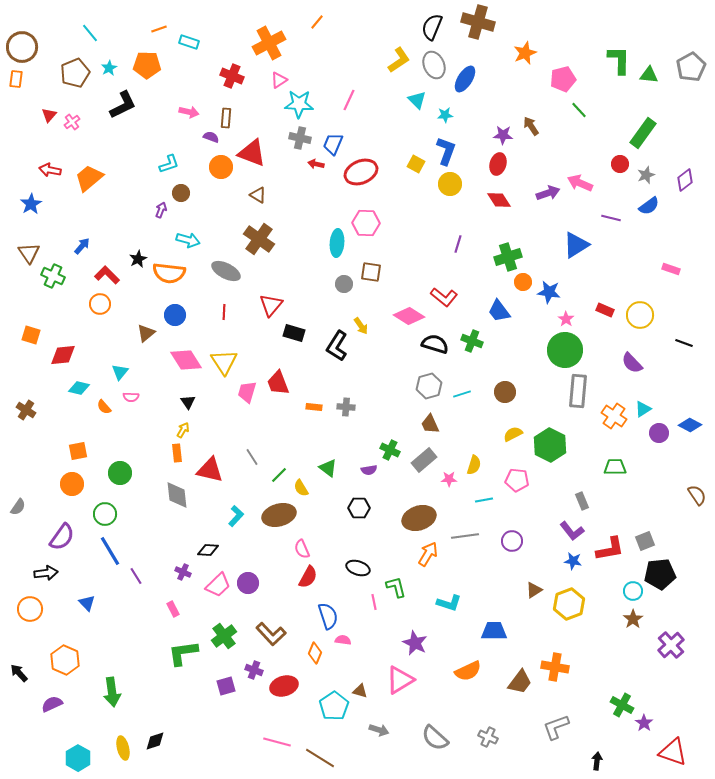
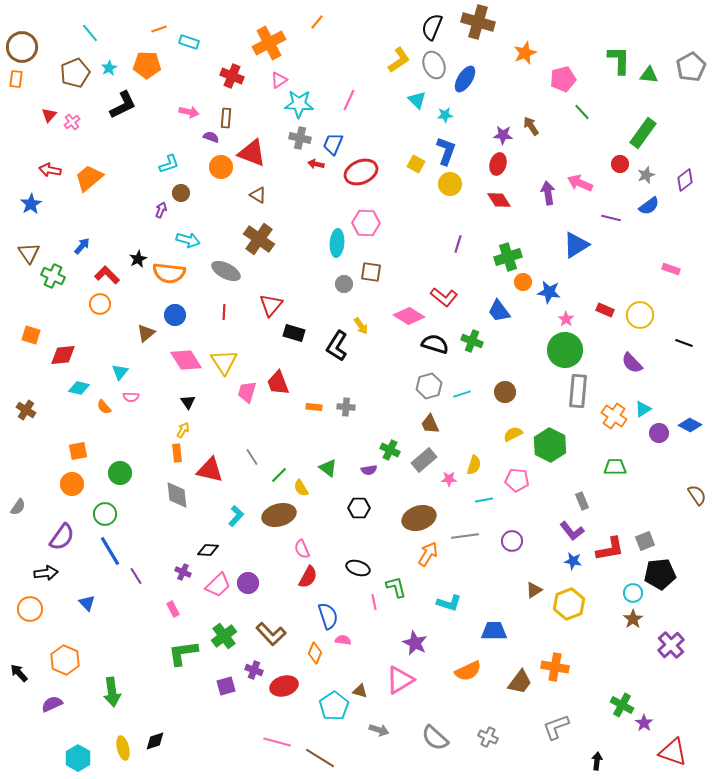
green line at (579, 110): moved 3 px right, 2 px down
purple arrow at (548, 193): rotated 80 degrees counterclockwise
cyan circle at (633, 591): moved 2 px down
